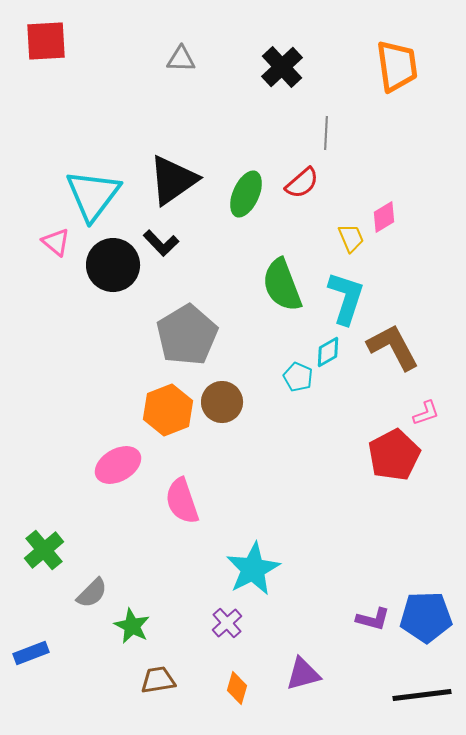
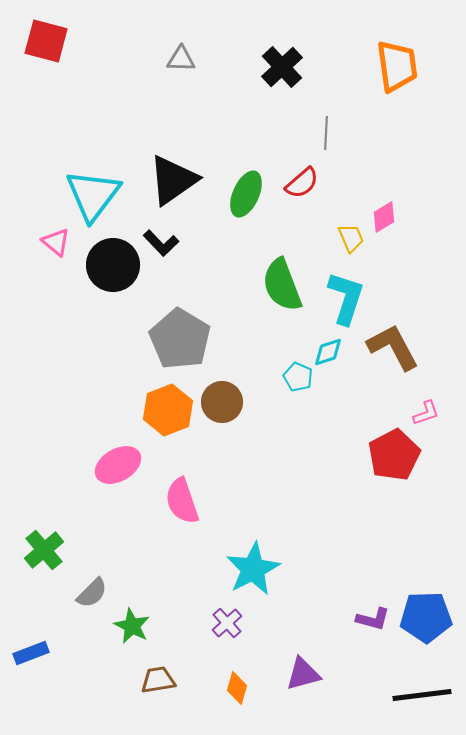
red square: rotated 18 degrees clockwise
gray pentagon: moved 7 px left, 4 px down; rotated 10 degrees counterclockwise
cyan diamond: rotated 12 degrees clockwise
